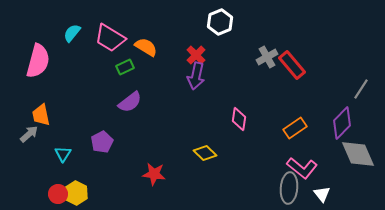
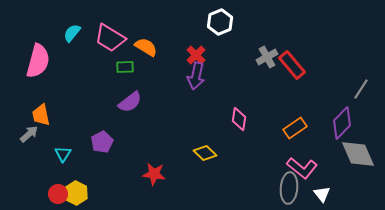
green rectangle: rotated 24 degrees clockwise
